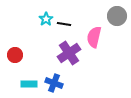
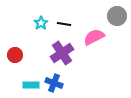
cyan star: moved 5 px left, 4 px down
pink semicircle: rotated 50 degrees clockwise
purple cross: moved 7 px left
cyan rectangle: moved 2 px right, 1 px down
